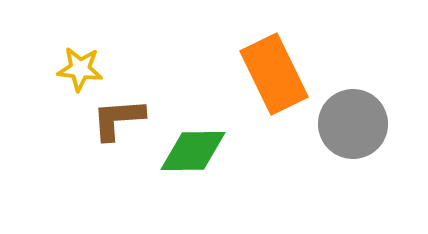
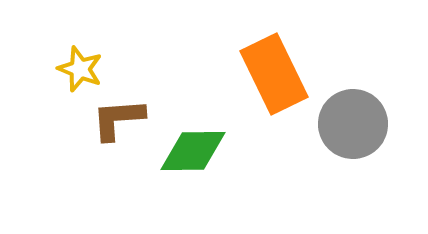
yellow star: rotated 15 degrees clockwise
